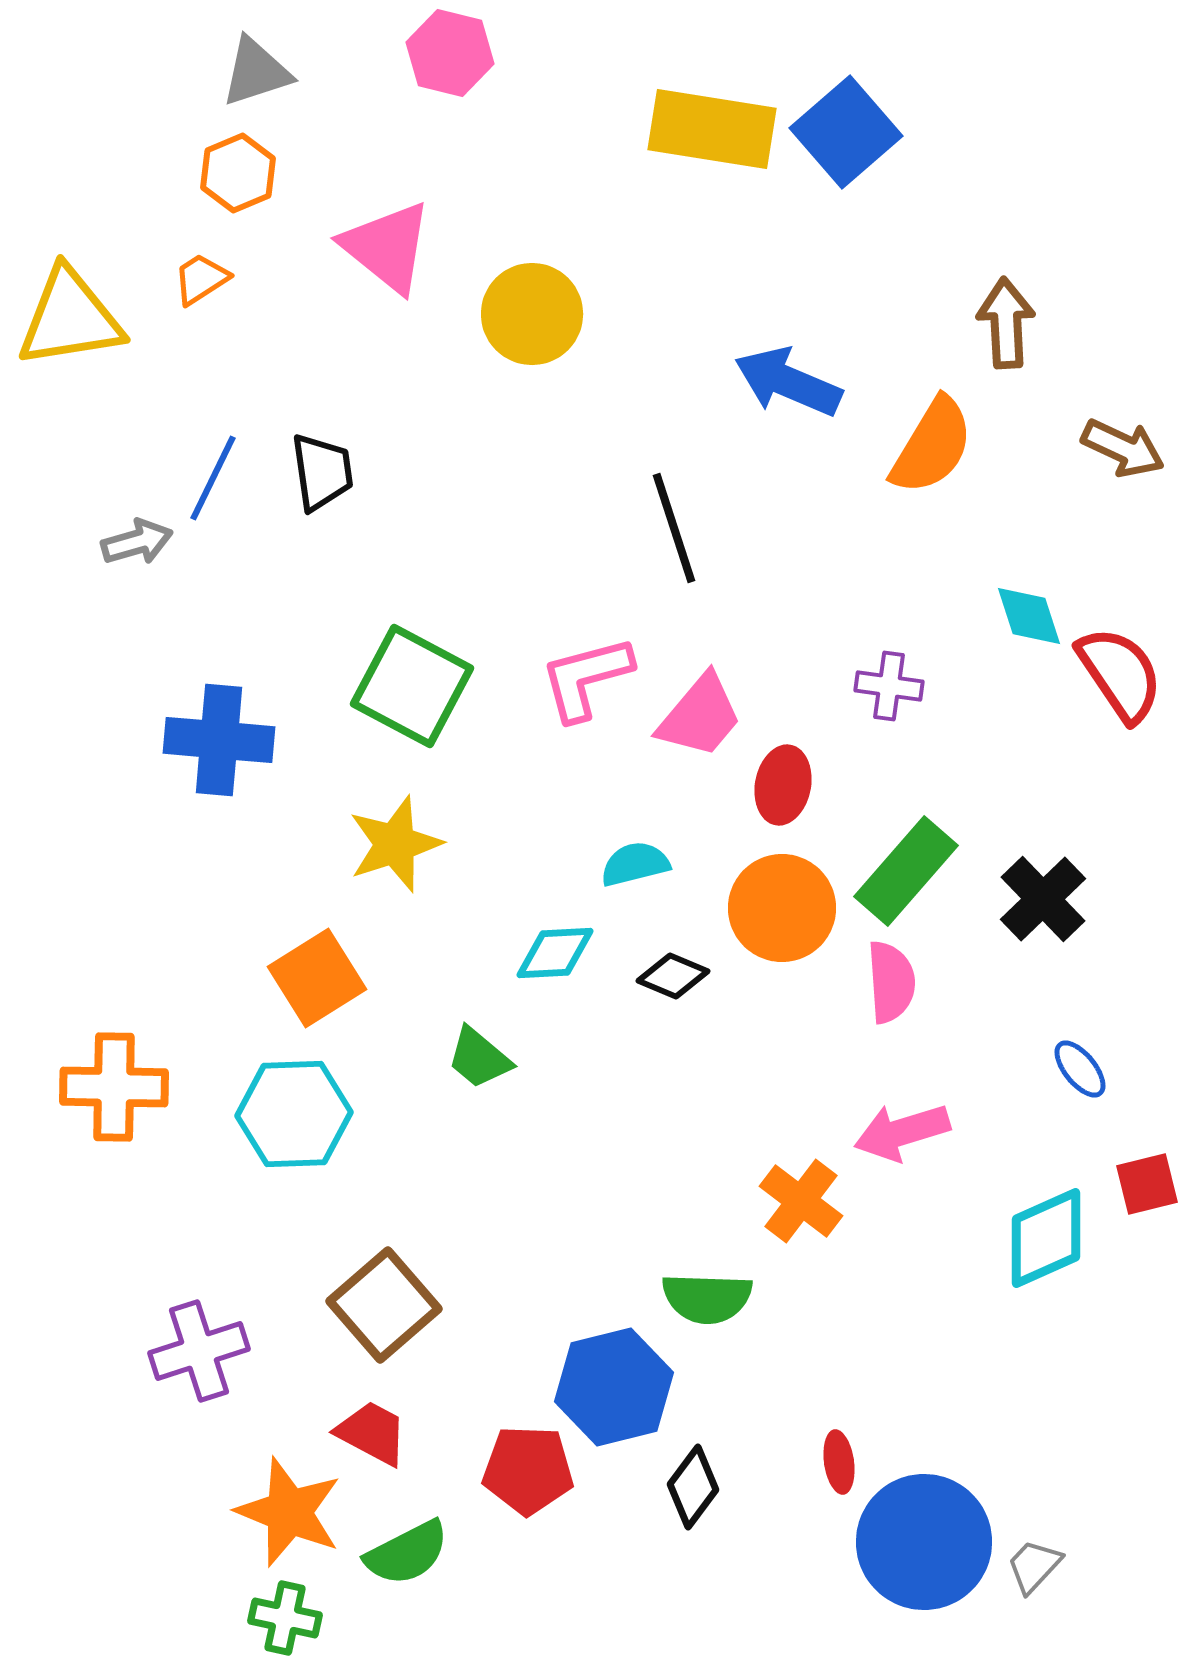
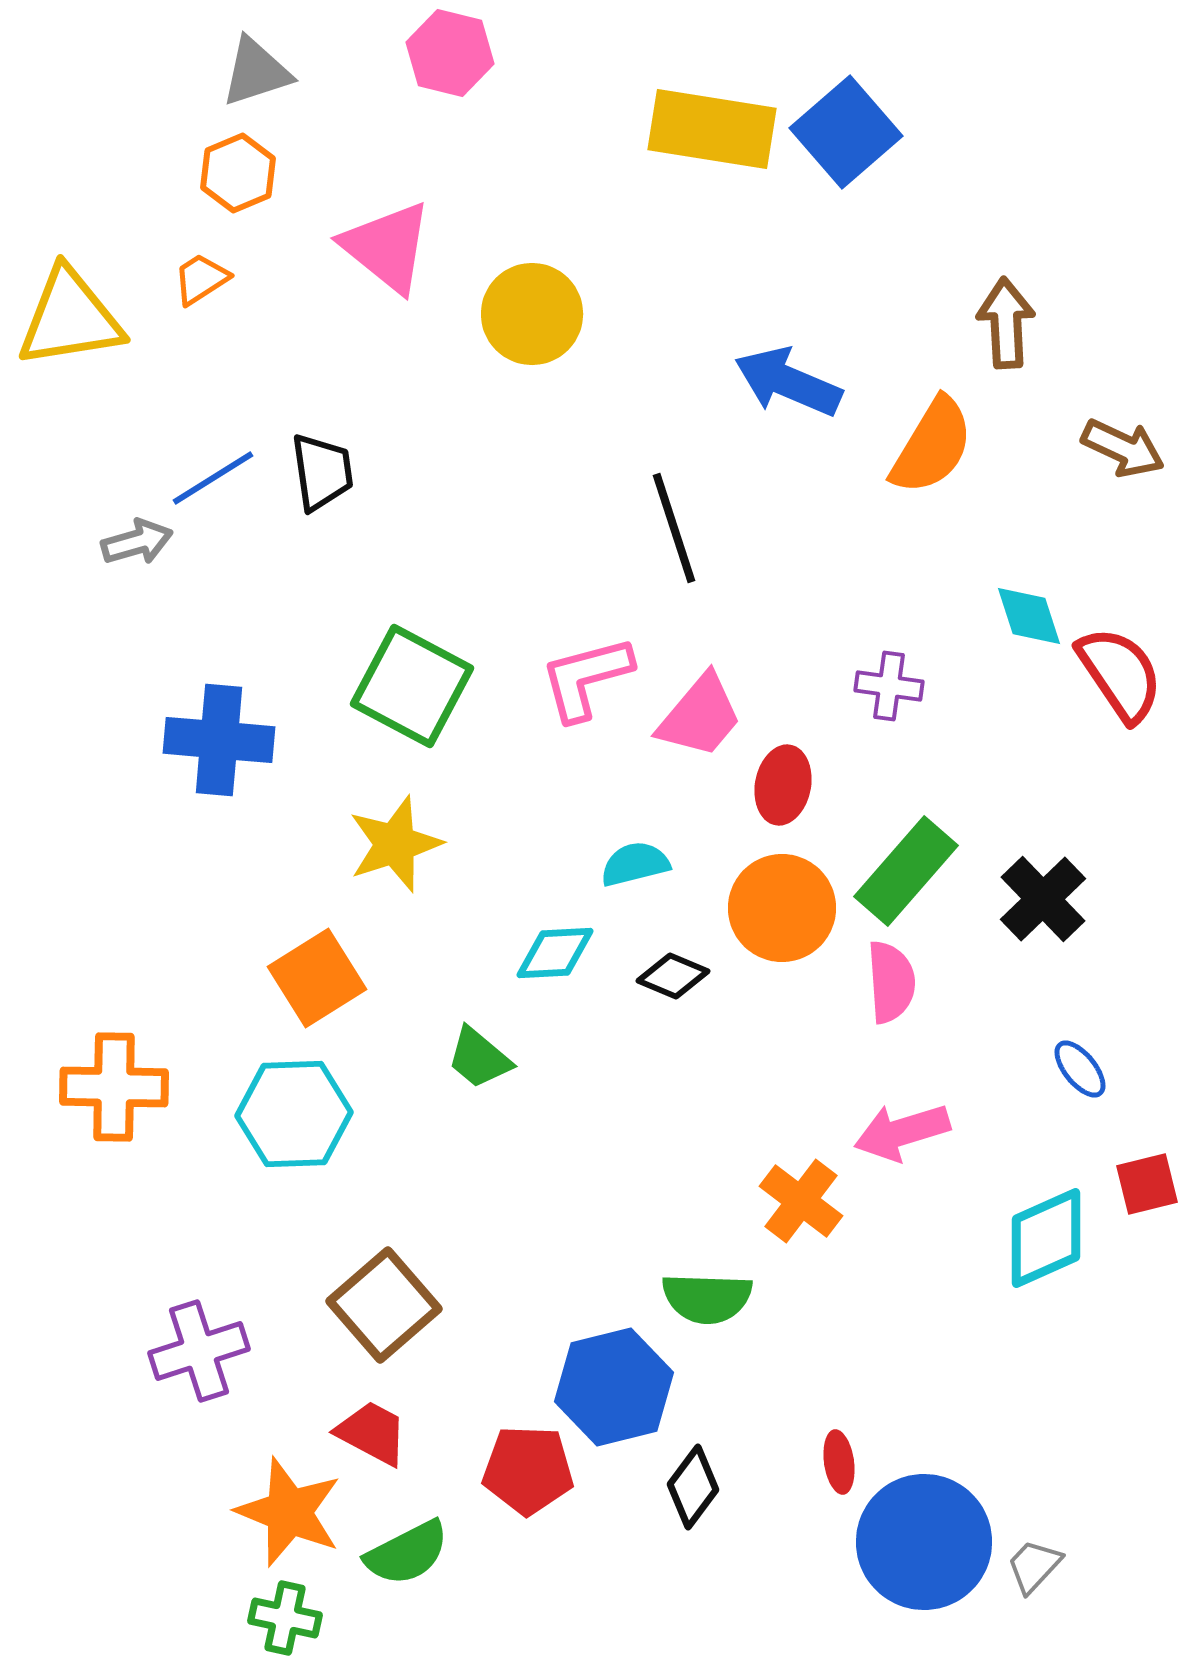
blue line at (213, 478): rotated 32 degrees clockwise
